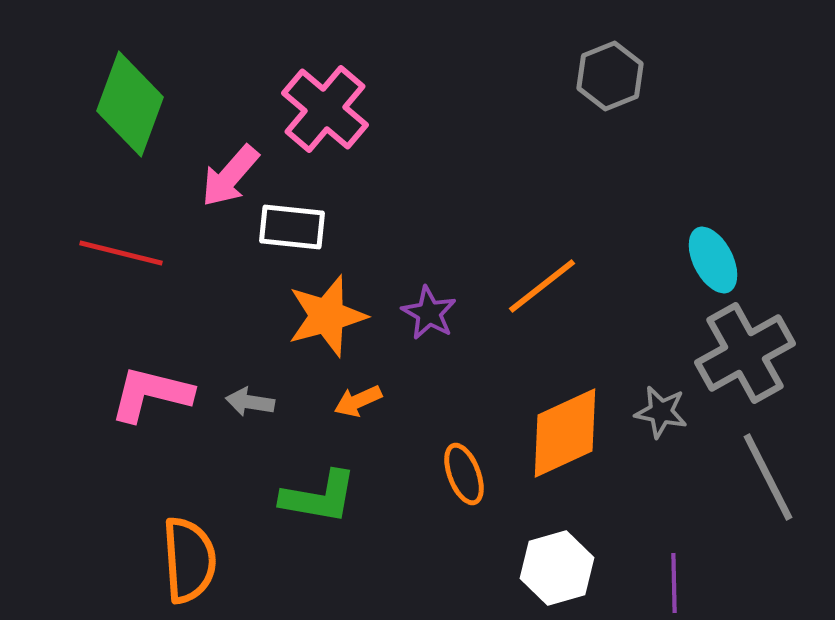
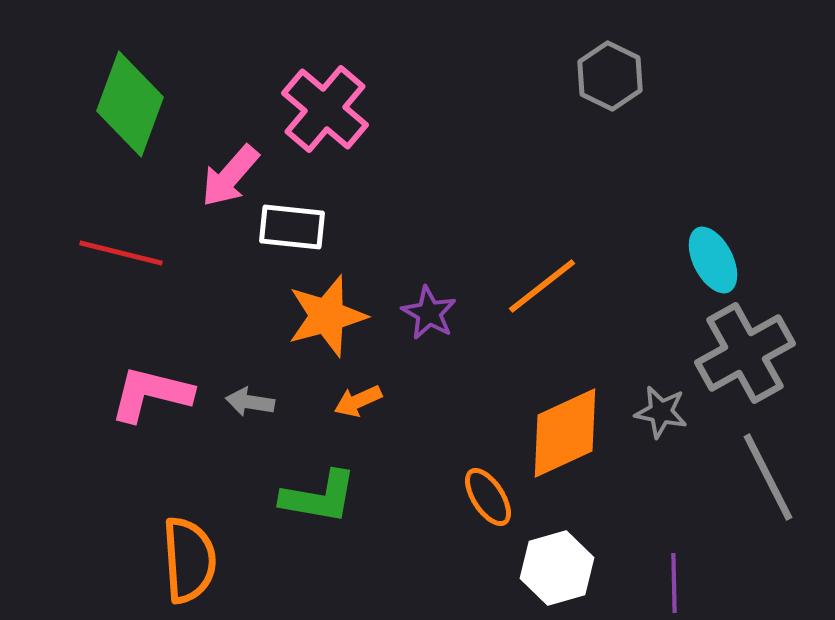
gray hexagon: rotated 12 degrees counterclockwise
orange ellipse: moved 24 px right, 23 px down; rotated 12 degrees counterclockwise
